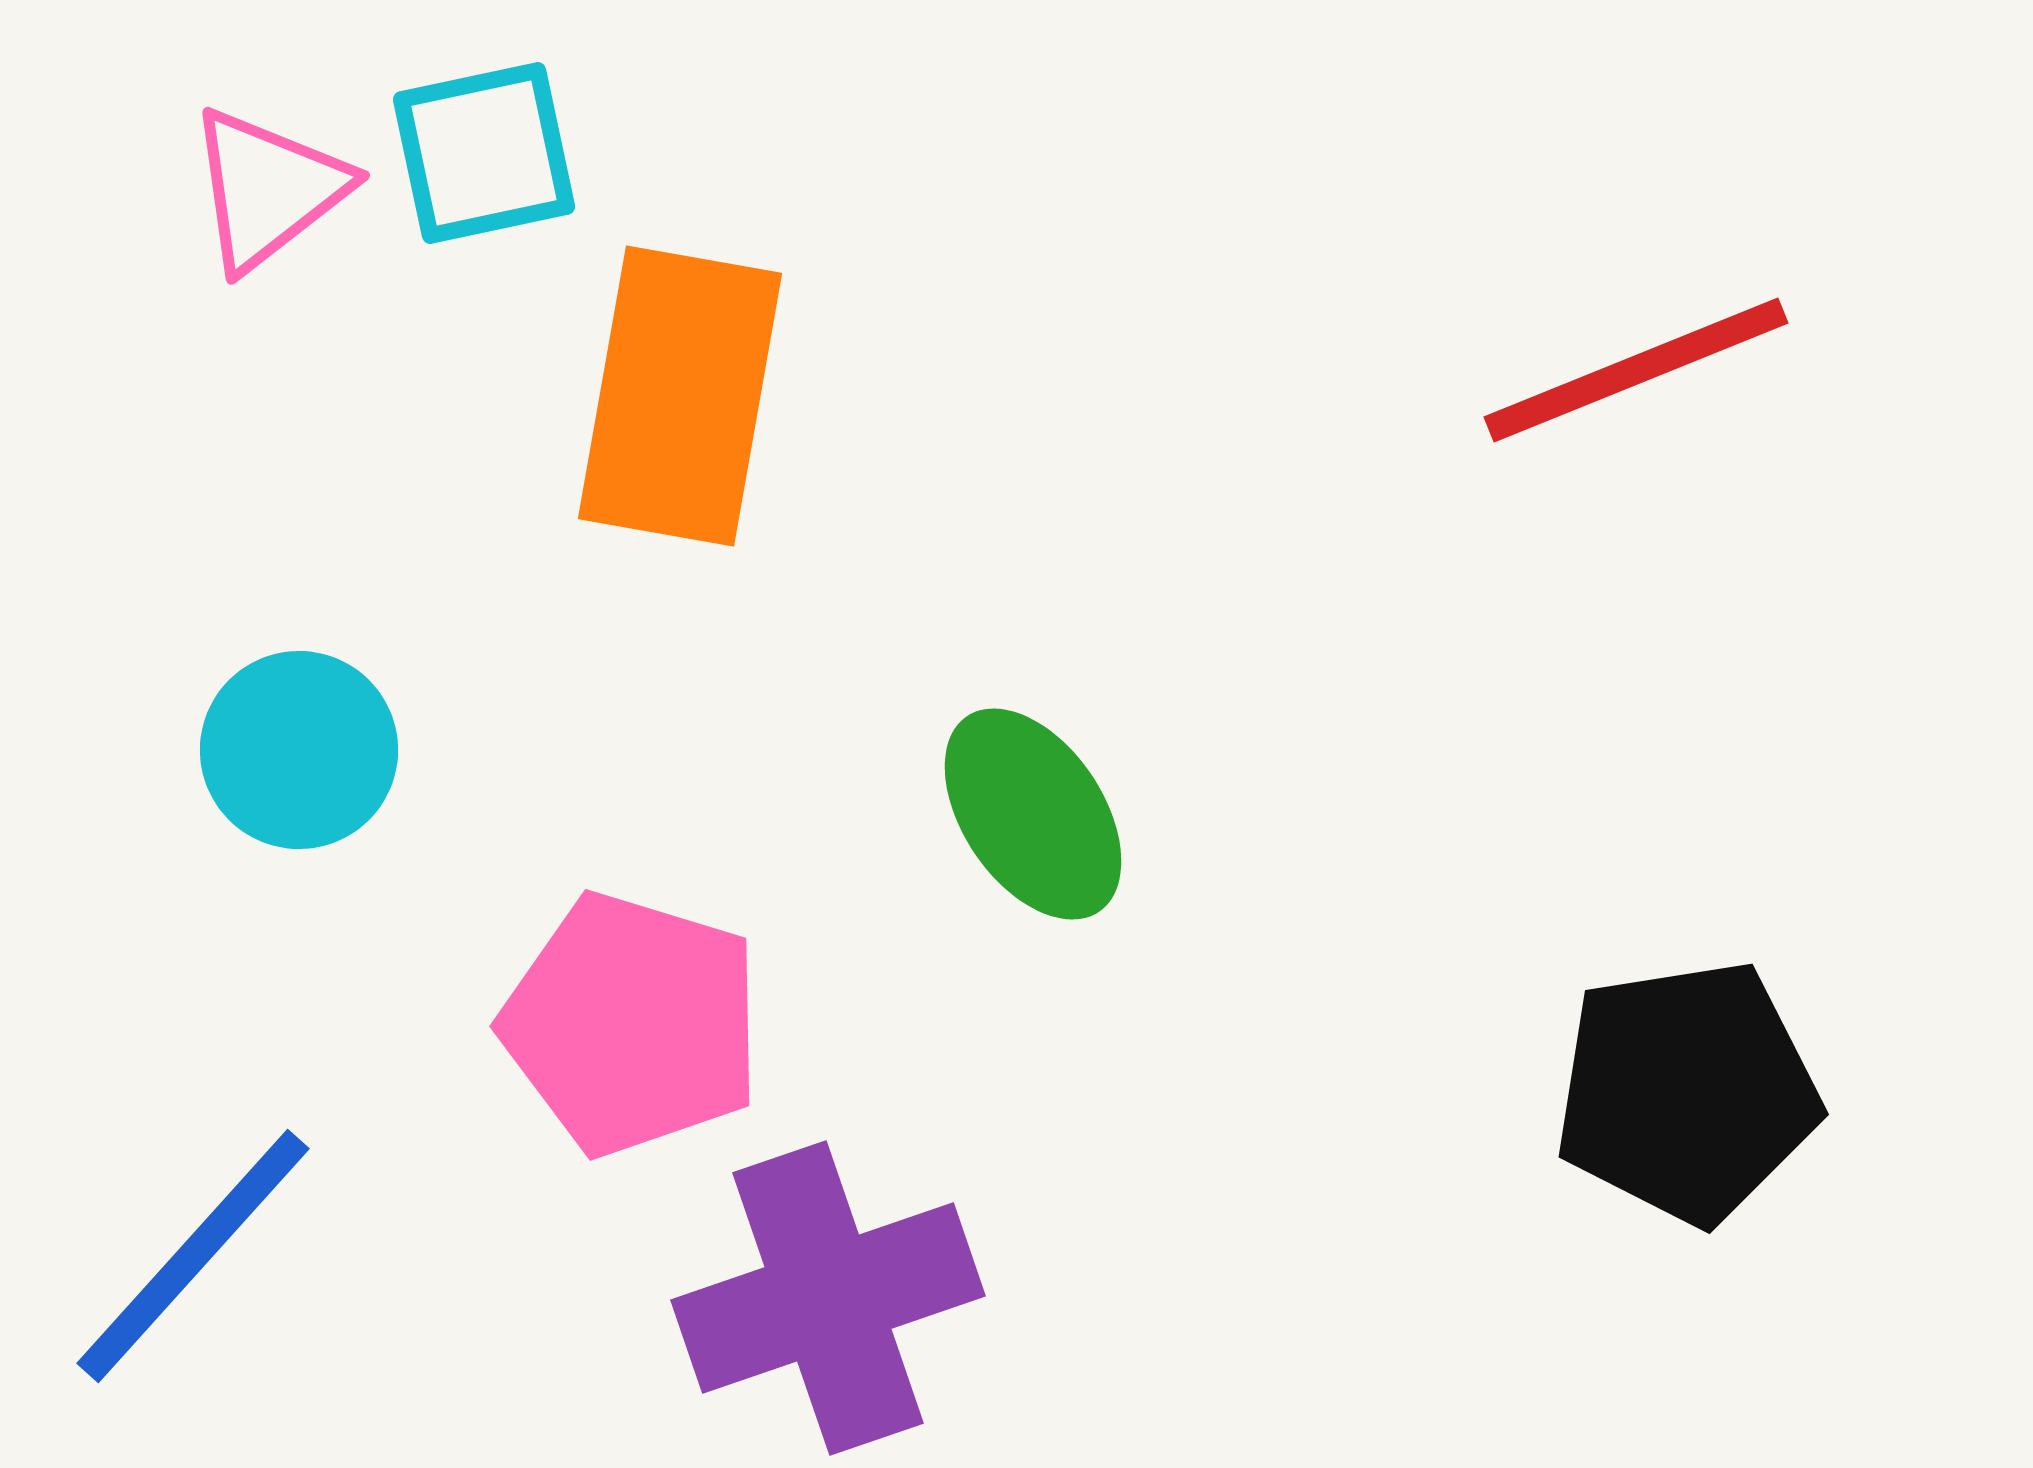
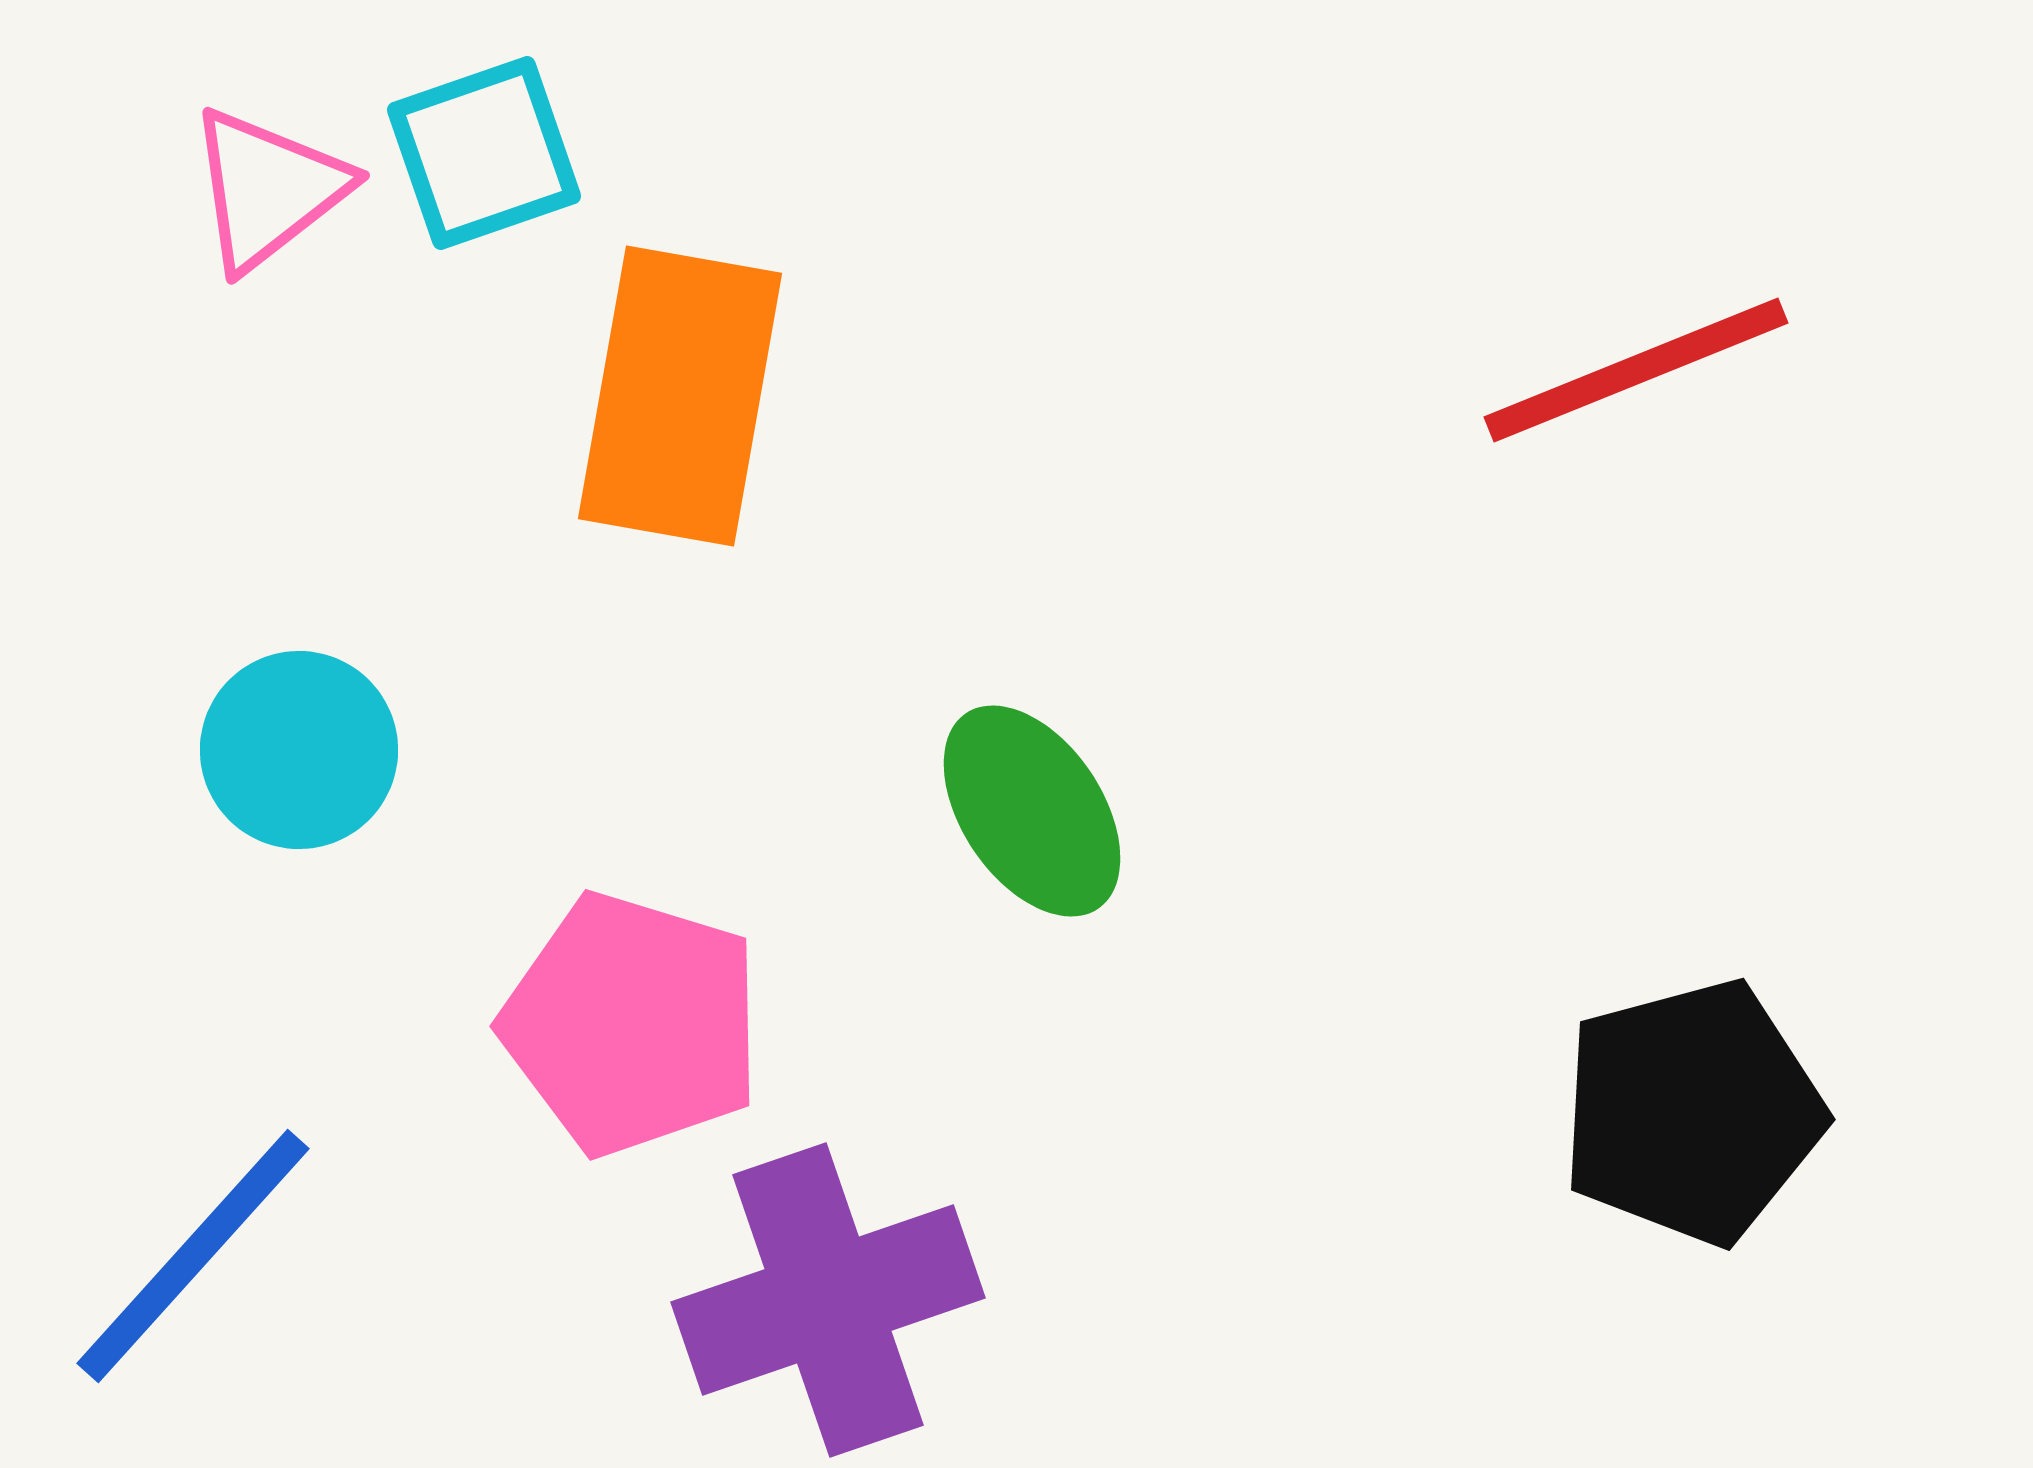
cyan square: rotated 7 degrees counterclockwise
green ellipse: moved 1 px left, 3 px up
black pentagon: moved 5 px right, 20 px down; rotated 6 degrees counterclockwise
purple cross: moved 2 px down
